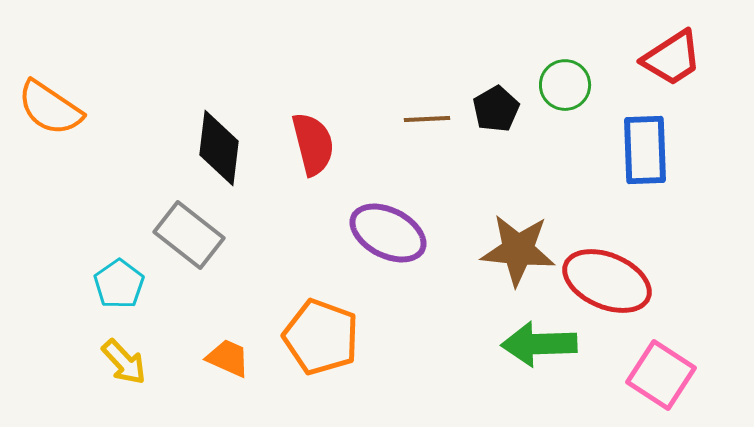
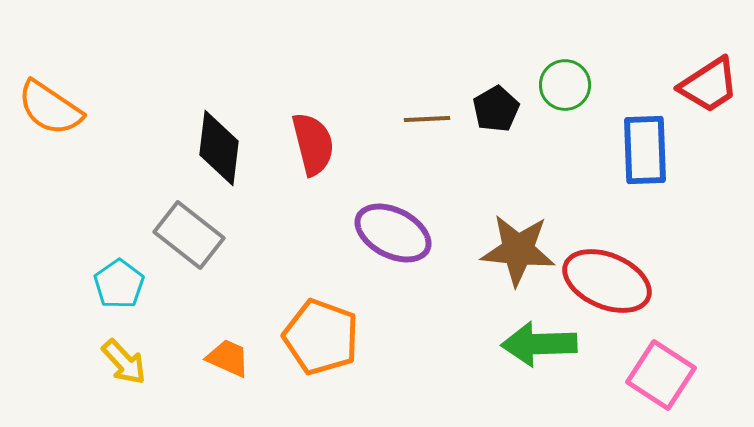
red trapezoid: moved 37 px right, 27 px down
purple ellipse: moved 5 px right
